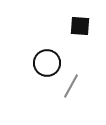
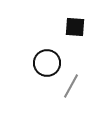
black square: moved 5 px left, 1 px down
